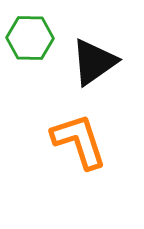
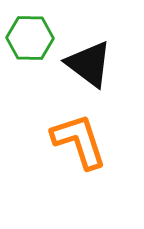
black triangle: moved 5 px left, 2 px down; rotated 48 degrees counterclockwise
